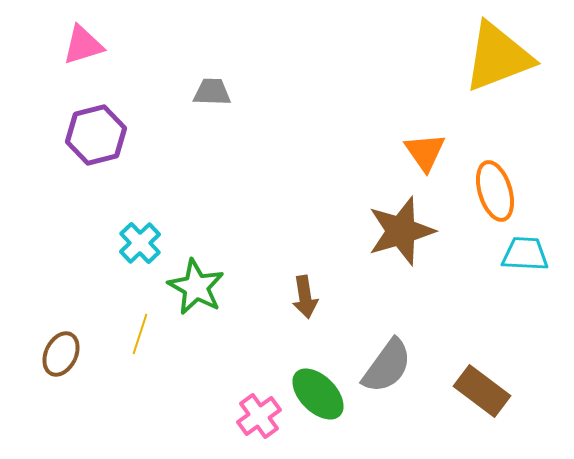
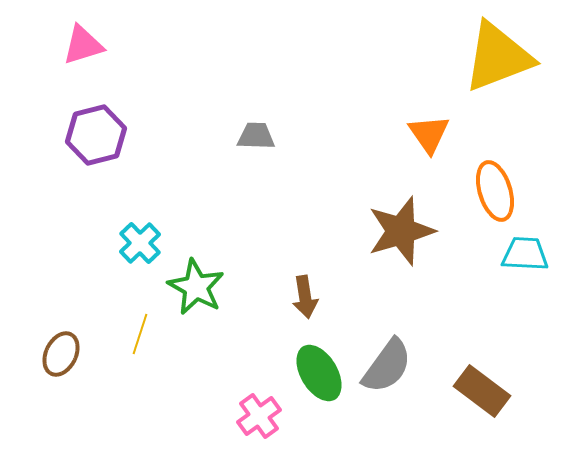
gray trapezoid: moved 44 px right, 44 px down
orange triangle: moved 4 px right, 18 px up
green ellipse: moved 1 px right, 21 px up; rotated 14 degrees clockwise
